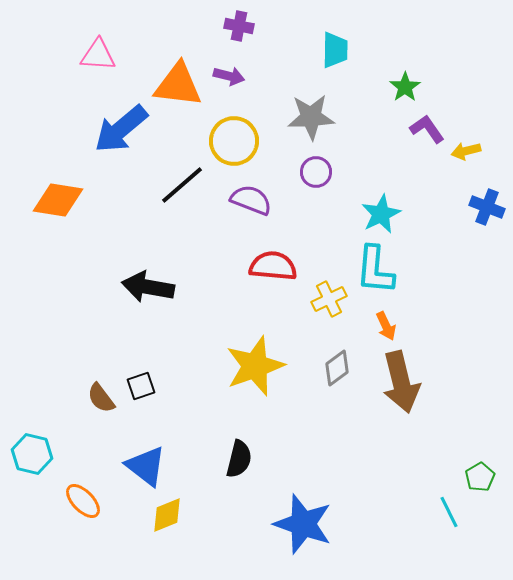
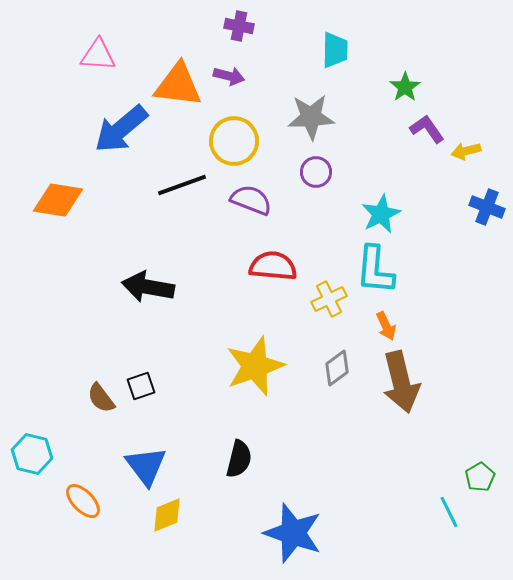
black line: rotated 21 degrees clockwise
blue triangle: rotated 15 degrees clockwise
blue star: moved 10 px left, 9 px down
